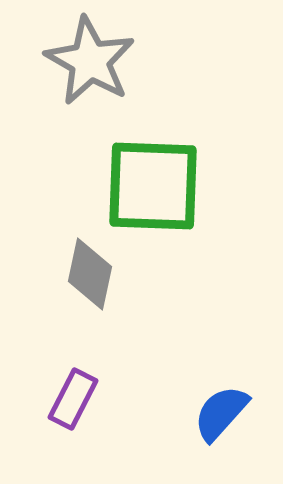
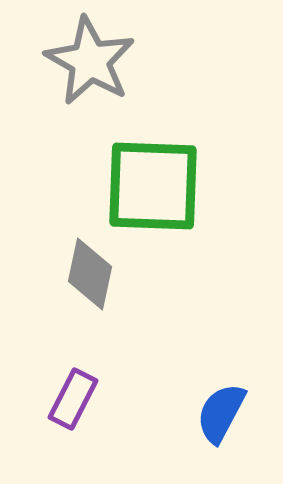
blue semicircle: rotated 14 degrees counterclockwise
